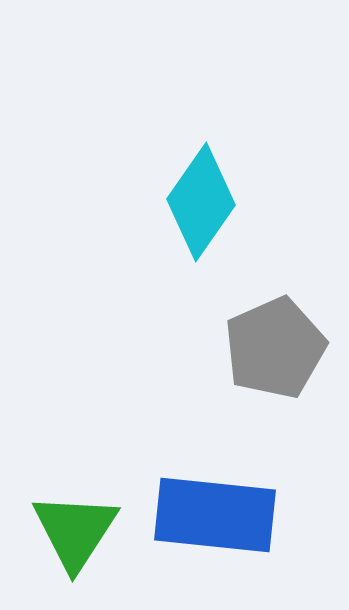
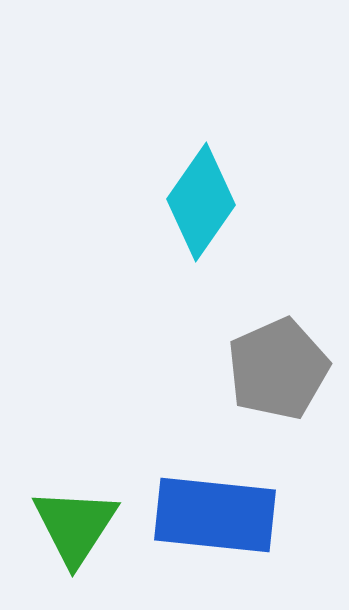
gray pentagon: moved 3 px right, 21 px down
green triangle: moved 5 px up
